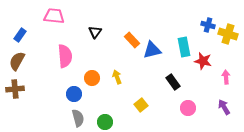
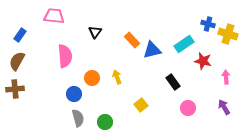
blue cross: moved 1 px up
cyan rectangle: moved 3 px up; rotated 66 degrees clockwise
